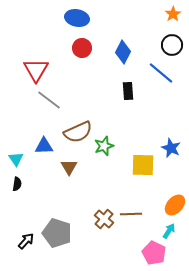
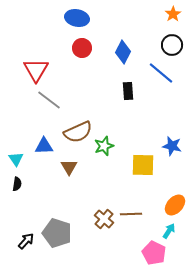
blue star: moved 1 px right, 2 px up; rotated 12 degrees counterclockwise
